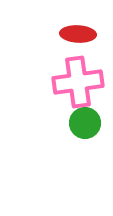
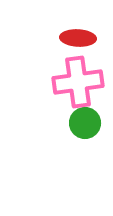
red ellipse: moved 4 px down
